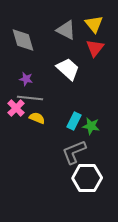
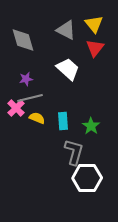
purple star: rotated 24 degrees counterclockwise
gray line: rotated 20 degrees counterclockwise
cyan rectangle: moved 11 px left; rotated 30 degrees counterclockwise
green star: rotated 24 degrees clockwise
gray L-shape: rotated 128 degrees clockwise
